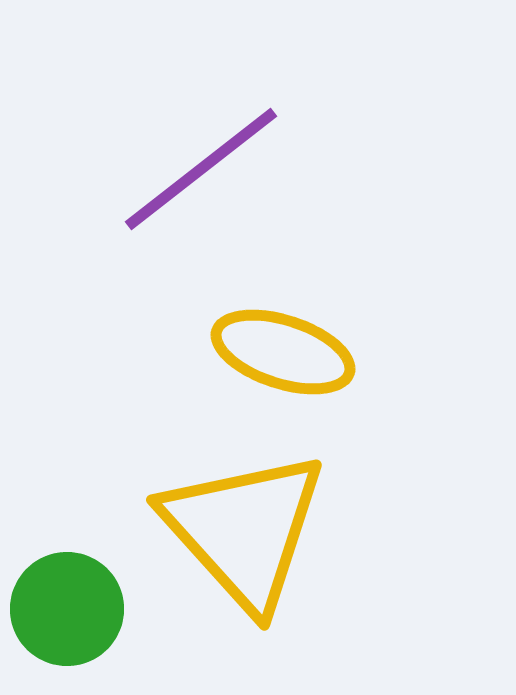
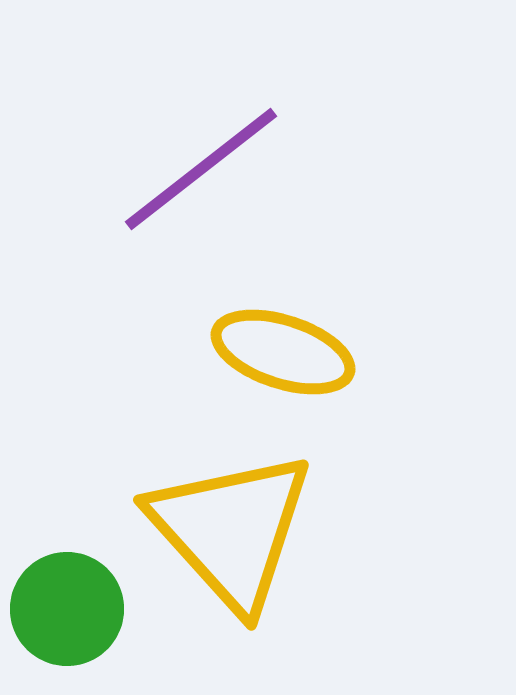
yellow triangle: moved 13 px left
